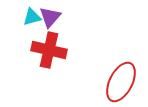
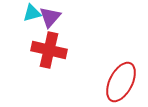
cyan triangle: moved 4 px up
